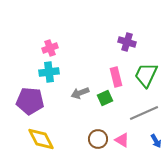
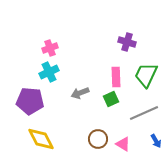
cyan cross: rotated 18 degrees counterclockwise
pink rectangle: rotated 12 degrees clockwise
green square: moved 6 px right, 1 px down
pink triangle: moved 1 px right, 4 px down
